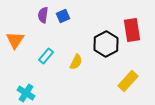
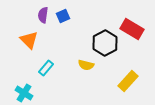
red rectangle: moved 1 px up; rotated 50 degrees counterclockwise
orange triangle: moved 14 px right; rotated 18 degrees counterclockwise
black hexagon: moved 1 px left, 1 px up
cyan rectangle: moved 12 px down
yellow semicircle: moved 10 px right, 3 px down; rotated 77 degrees clockwise
cyan cross: moved 2 px left
